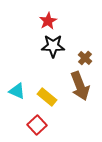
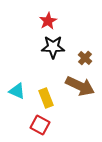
black star: moved 1 px down
brown arrow: rotated 44 degrees counterclockwise
yellow rectangle: moved 1 px left, 1 px down; rotated 30 degrees clockwise
red square: moved 3 px right; rotated 18 degrees counterclockwise
